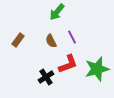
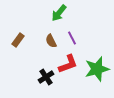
green arrow: moved 2 px right, 1 px down
purple line: moved 1 px down
